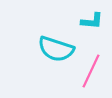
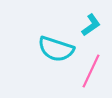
cyan L-shape: moved 1 px left, 4 px down; rotated 40 degrees counterclockwise
